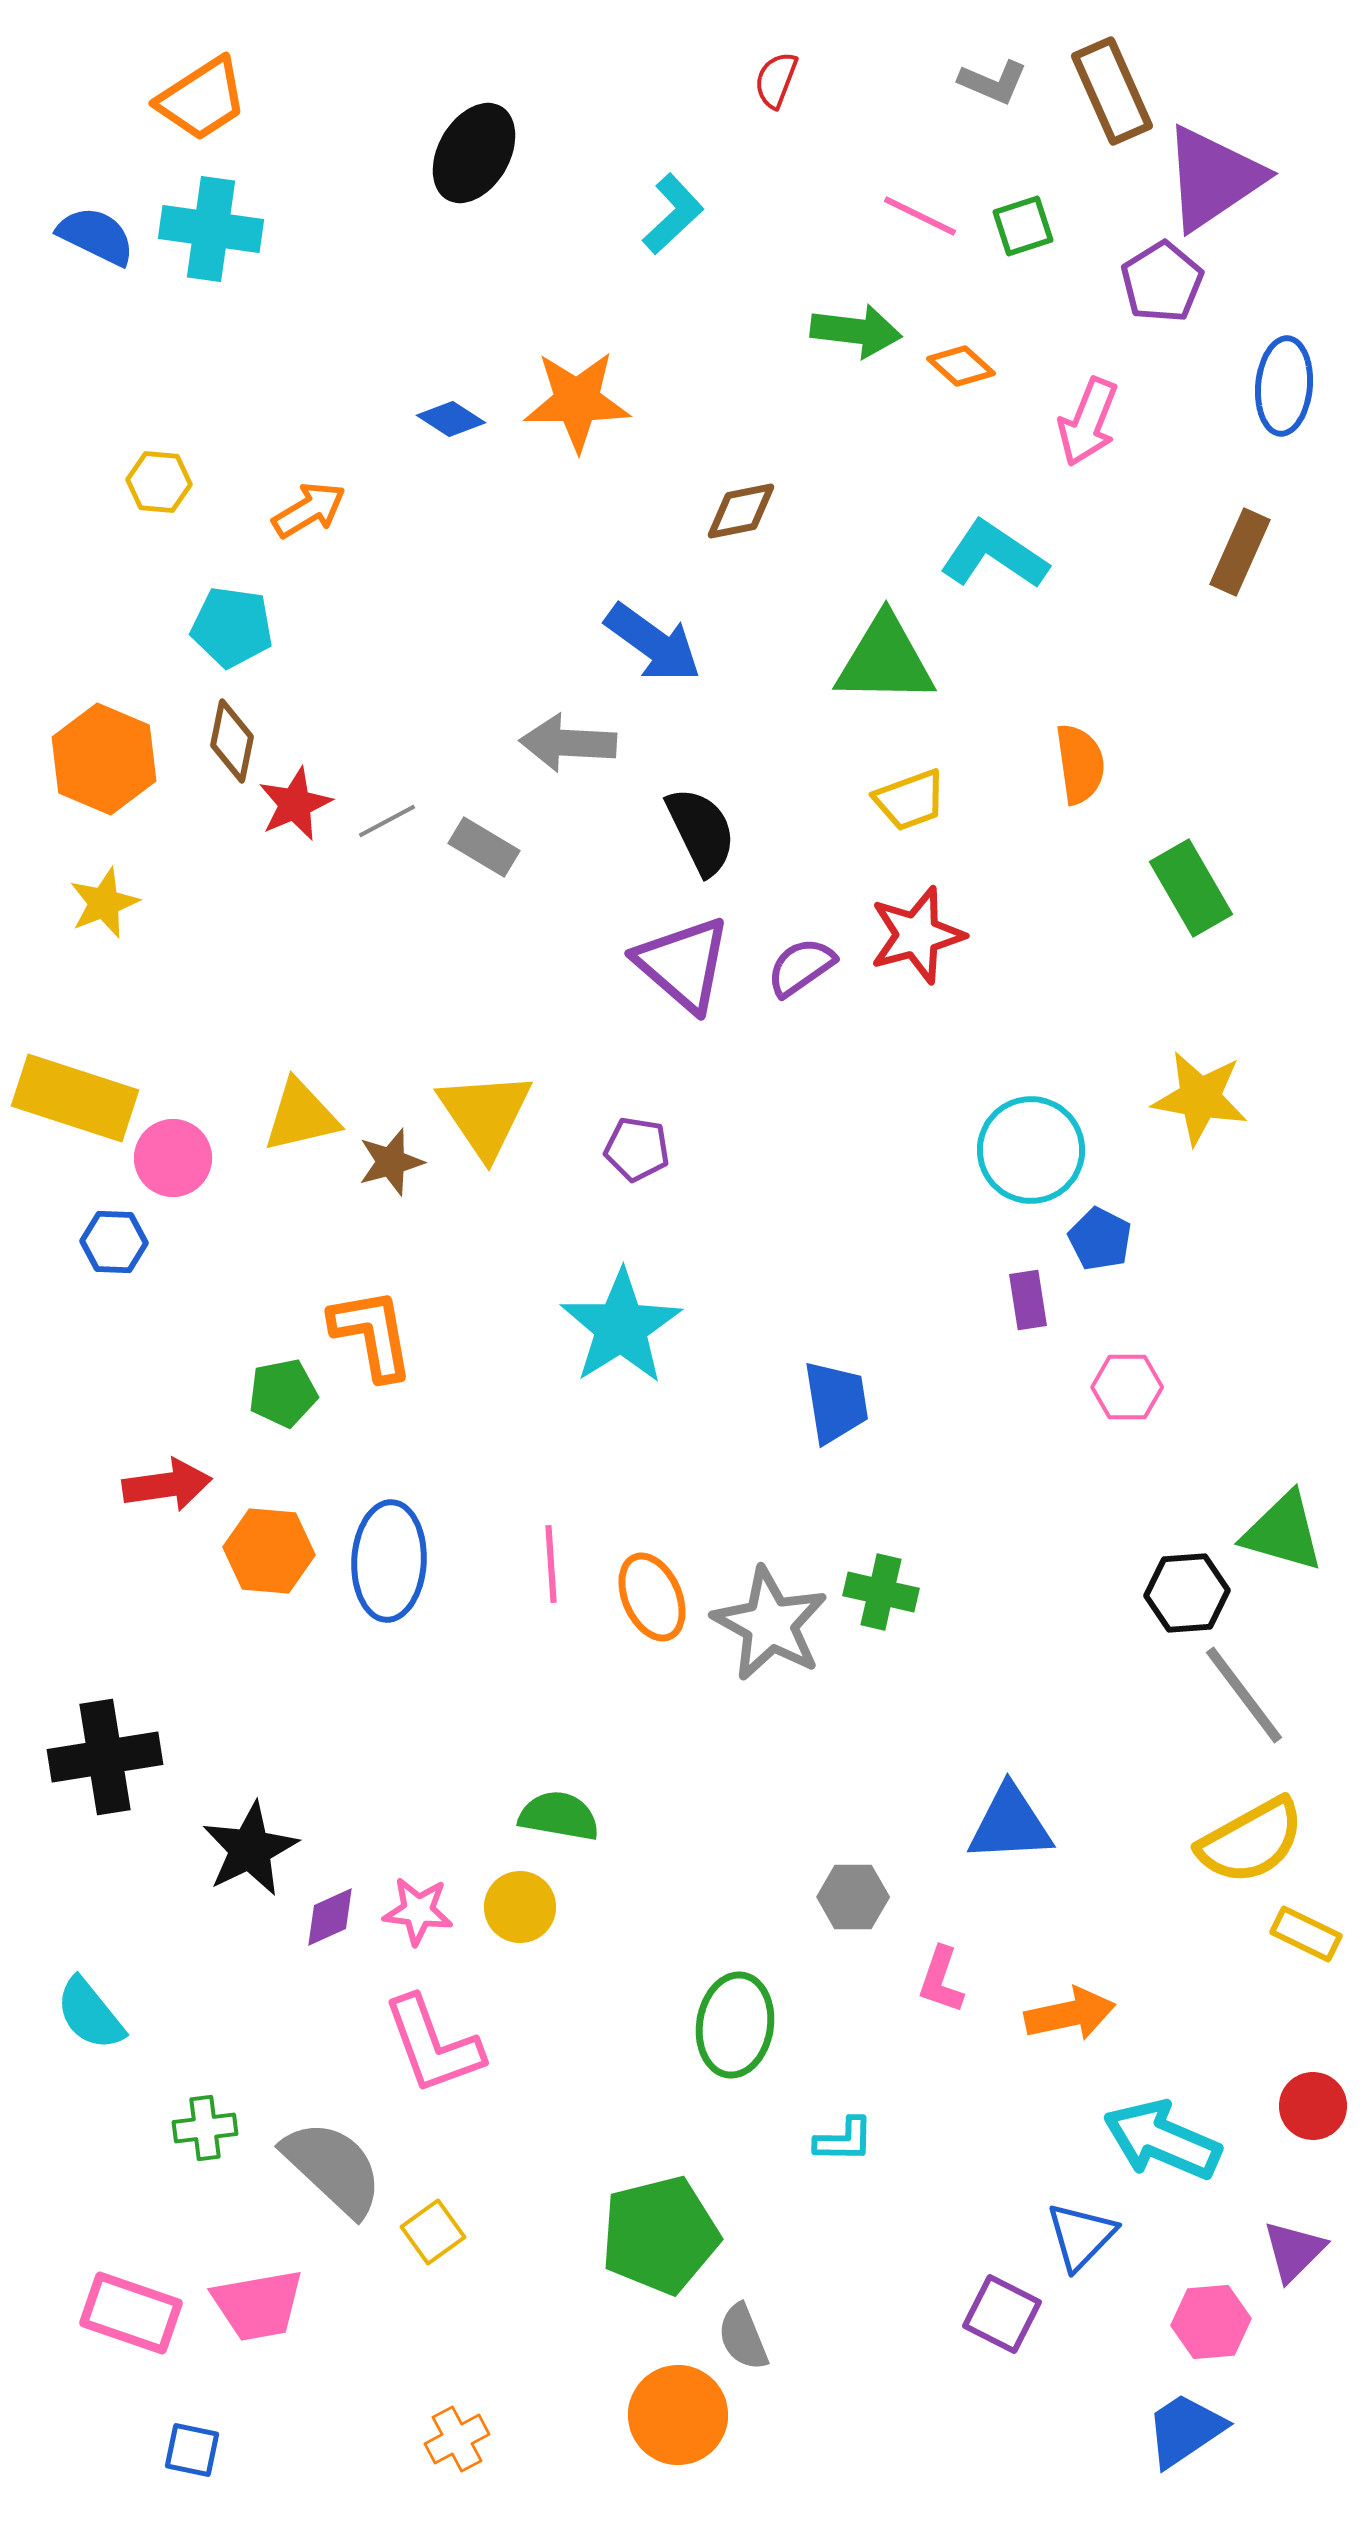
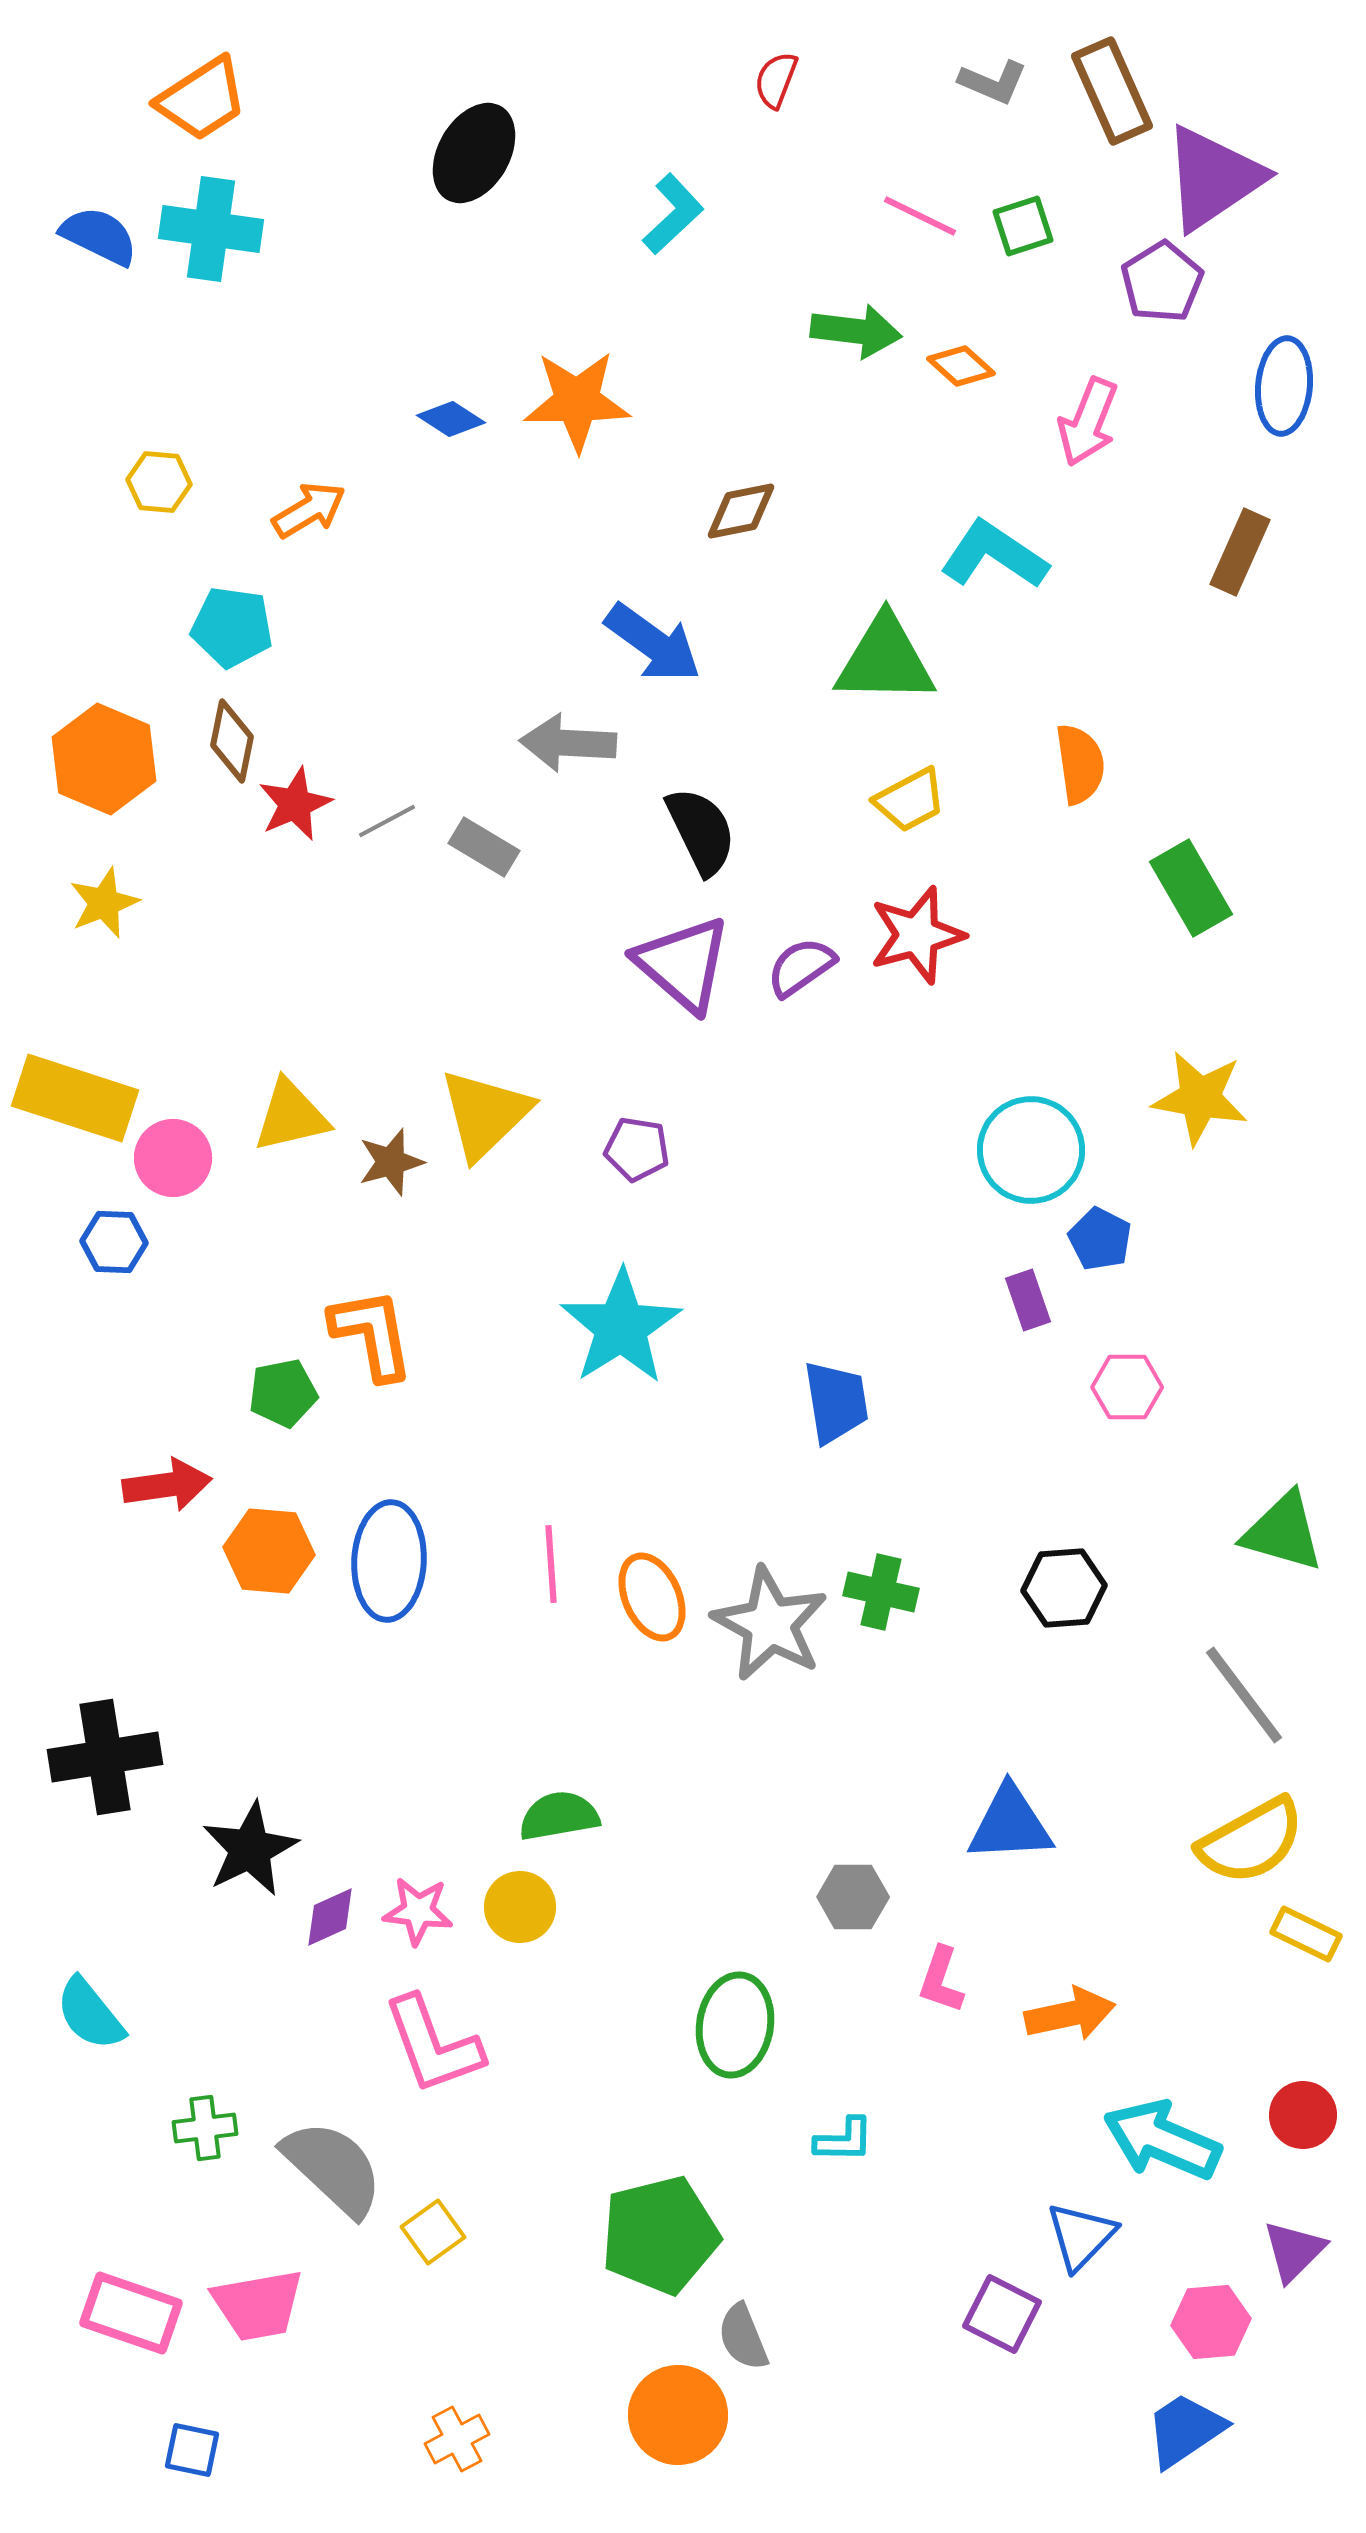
blue semicircle at (96, 236): moved 3 px right
yellow trapezoid at (910, 800): rotated 8 degrees counterclockwise
yellow triangle at (485, 1114): rotated 20 degrees clockwise
yellow triangle at (301, 1116): moved 10 px left
purple rectangle at (1028, 1300): rotated 10 degrees counterclockwise
black hexagon at (1187, 1593): moved 123 px left, 5 px up
green semicircle at (559, 1816): rotated 20 degrees counterclockwise
red circle at (1313, 2106): moved 10 px left, 9 px down
